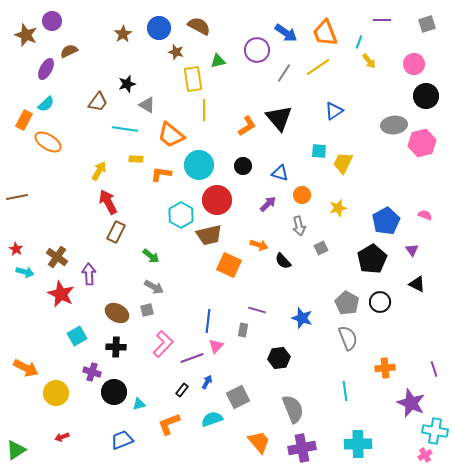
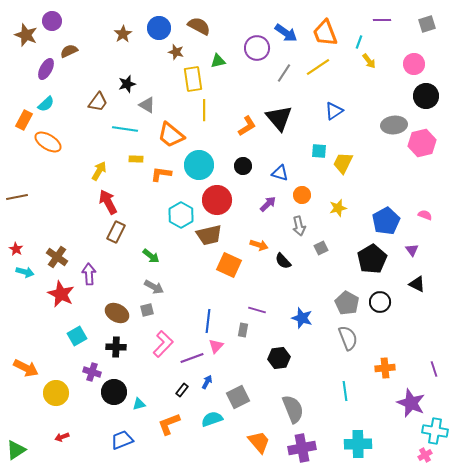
purple circle at (257, 50): moved 2 px up
